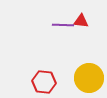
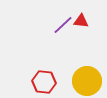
purple line: rotated 45 degrees counterclockwise
yellow circle: moved 2 px left, 3 px down
